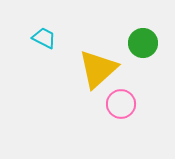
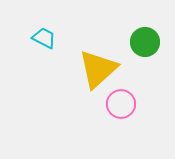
green circle: moved 2 px right, 1 px up
